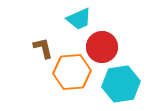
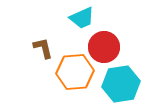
cyan trapezoid: moved 3 px right, 1 px up
red circle: moved 2 px right
orange hexagon: moved 3 px right
